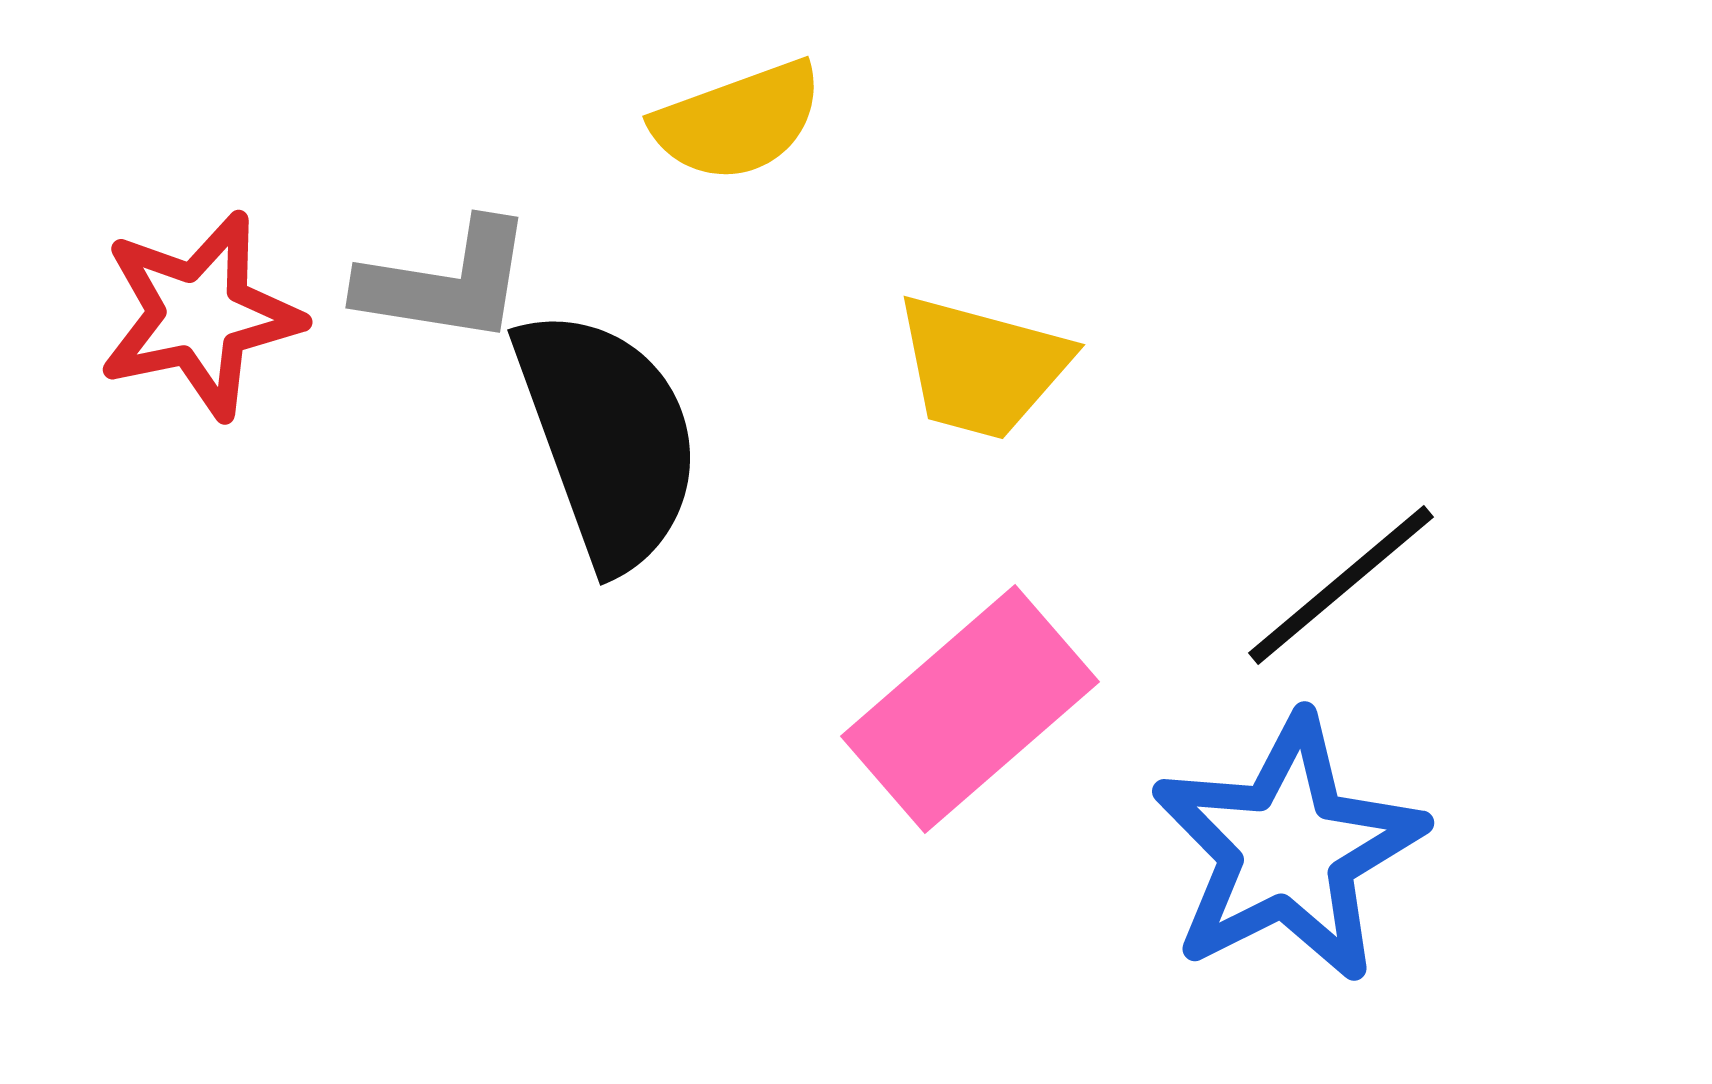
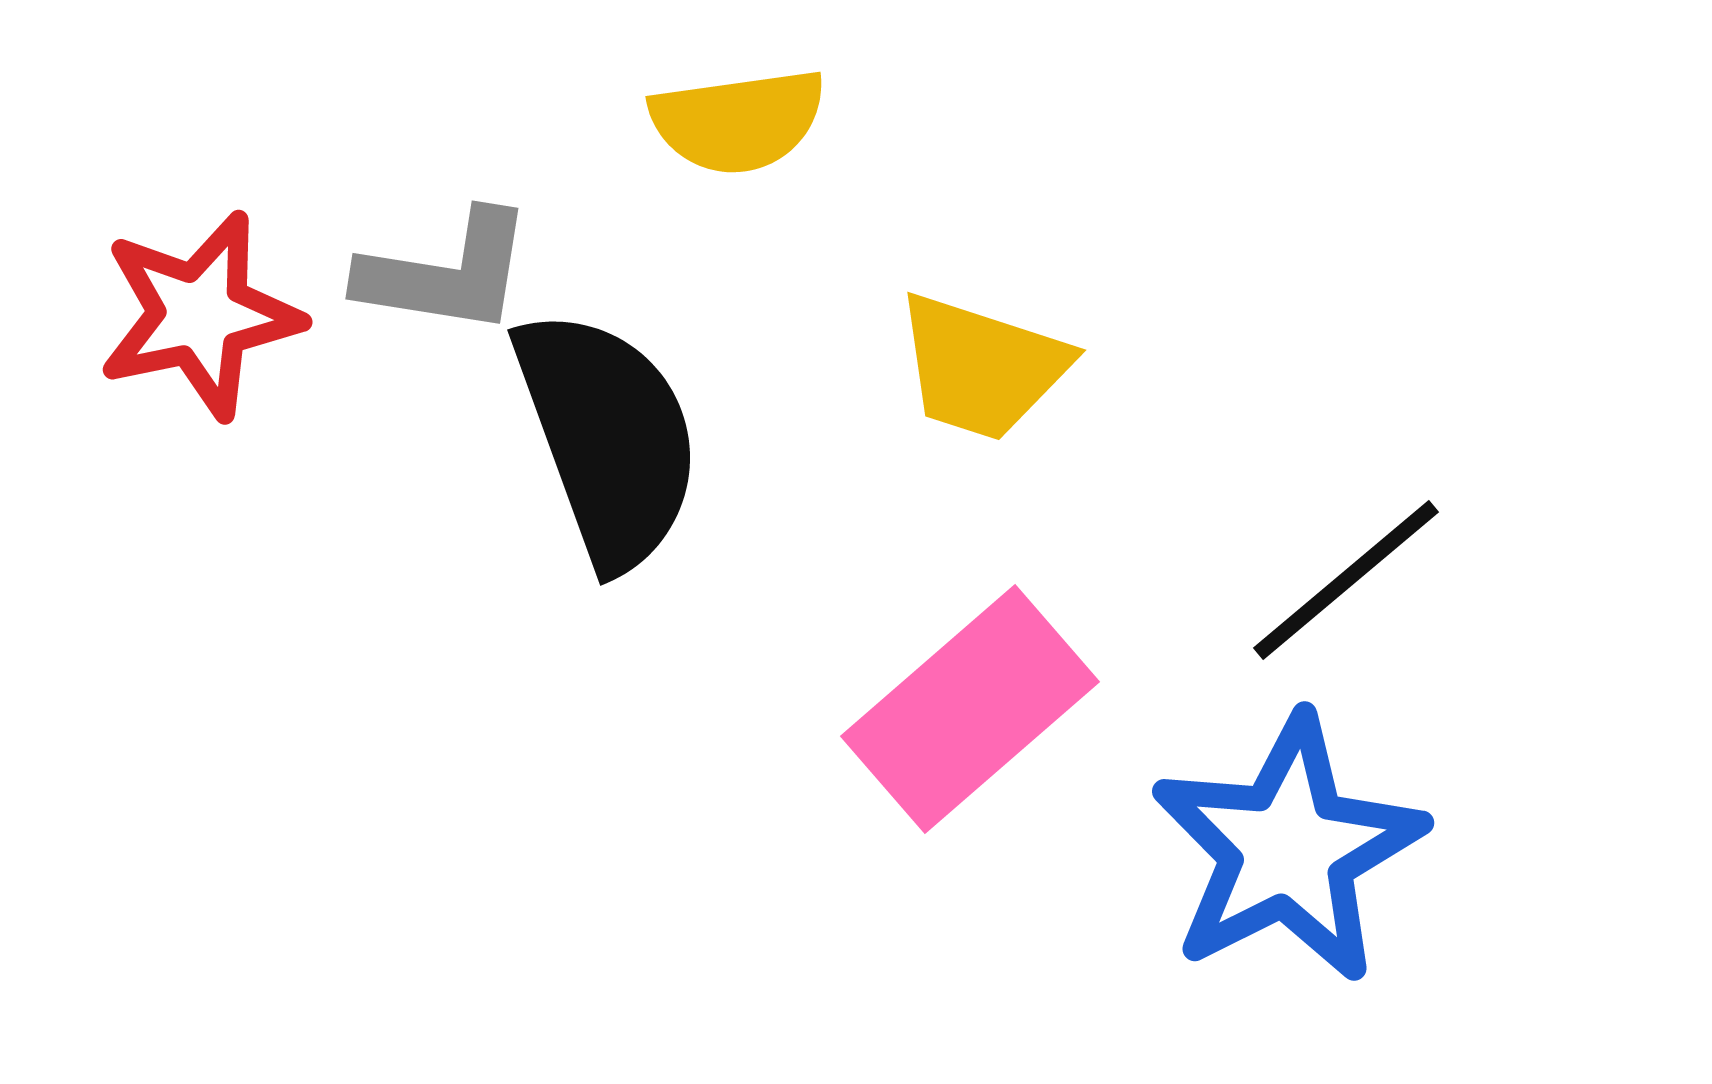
yellow semicircle: rotated 12 degrees clockwise
gray L-shape: moved 9 px up
yellow trapezoid: rotated 3 degrees clockwise
black line: moved 5 px right, 5 px up
